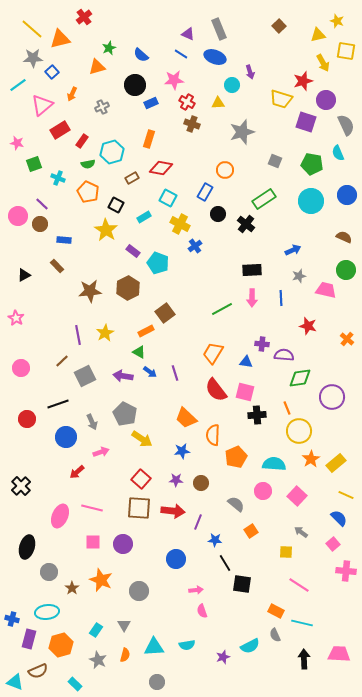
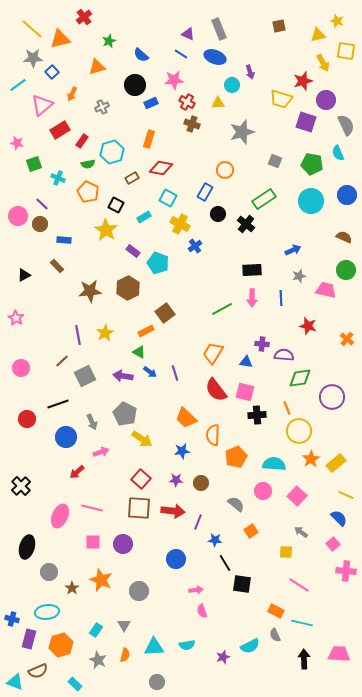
brown square at (279, 26): rotated 32 degrees clockwise
green star at (109, 48): moved 7 px up
